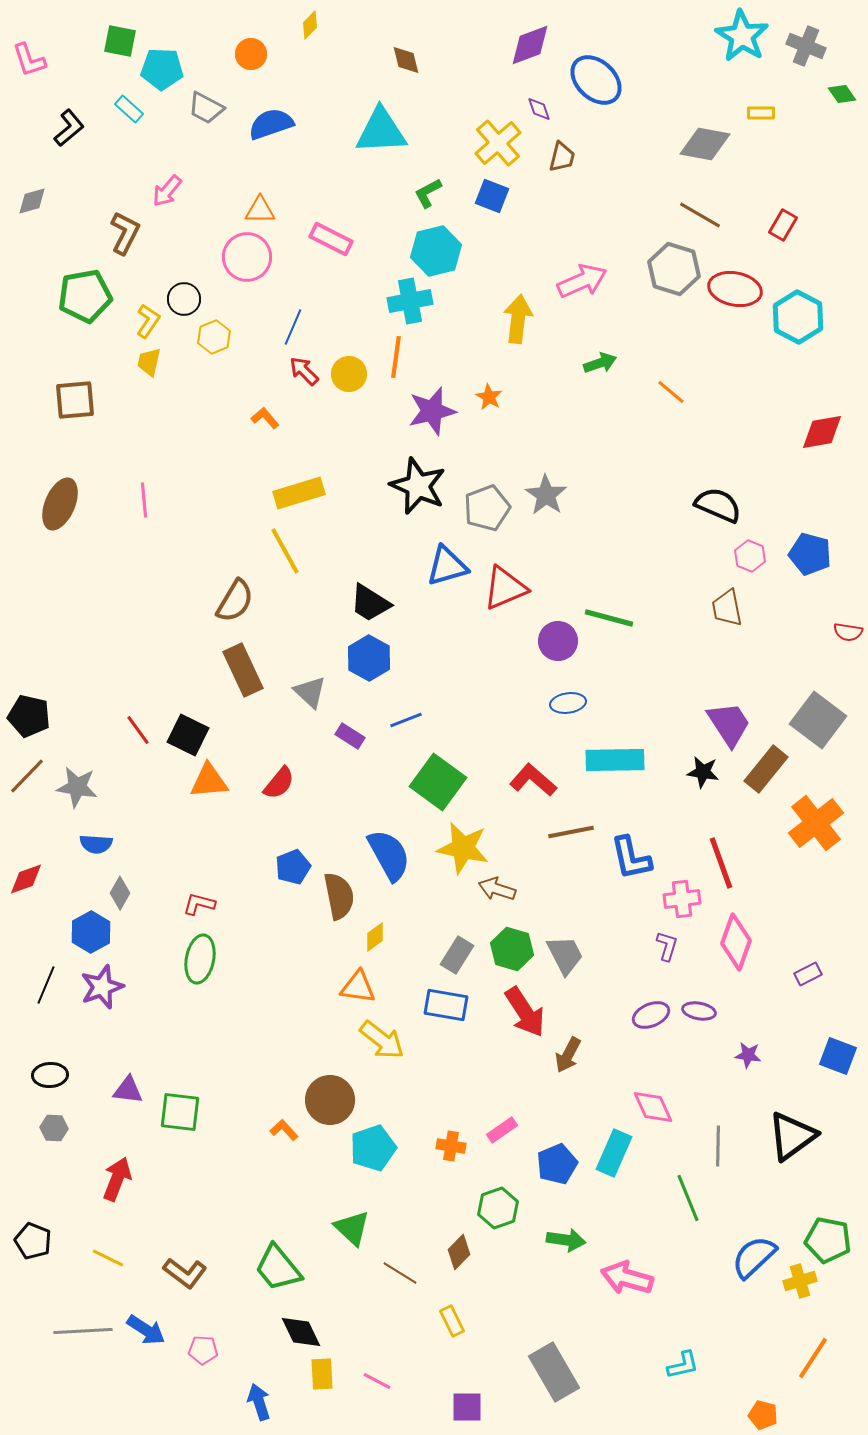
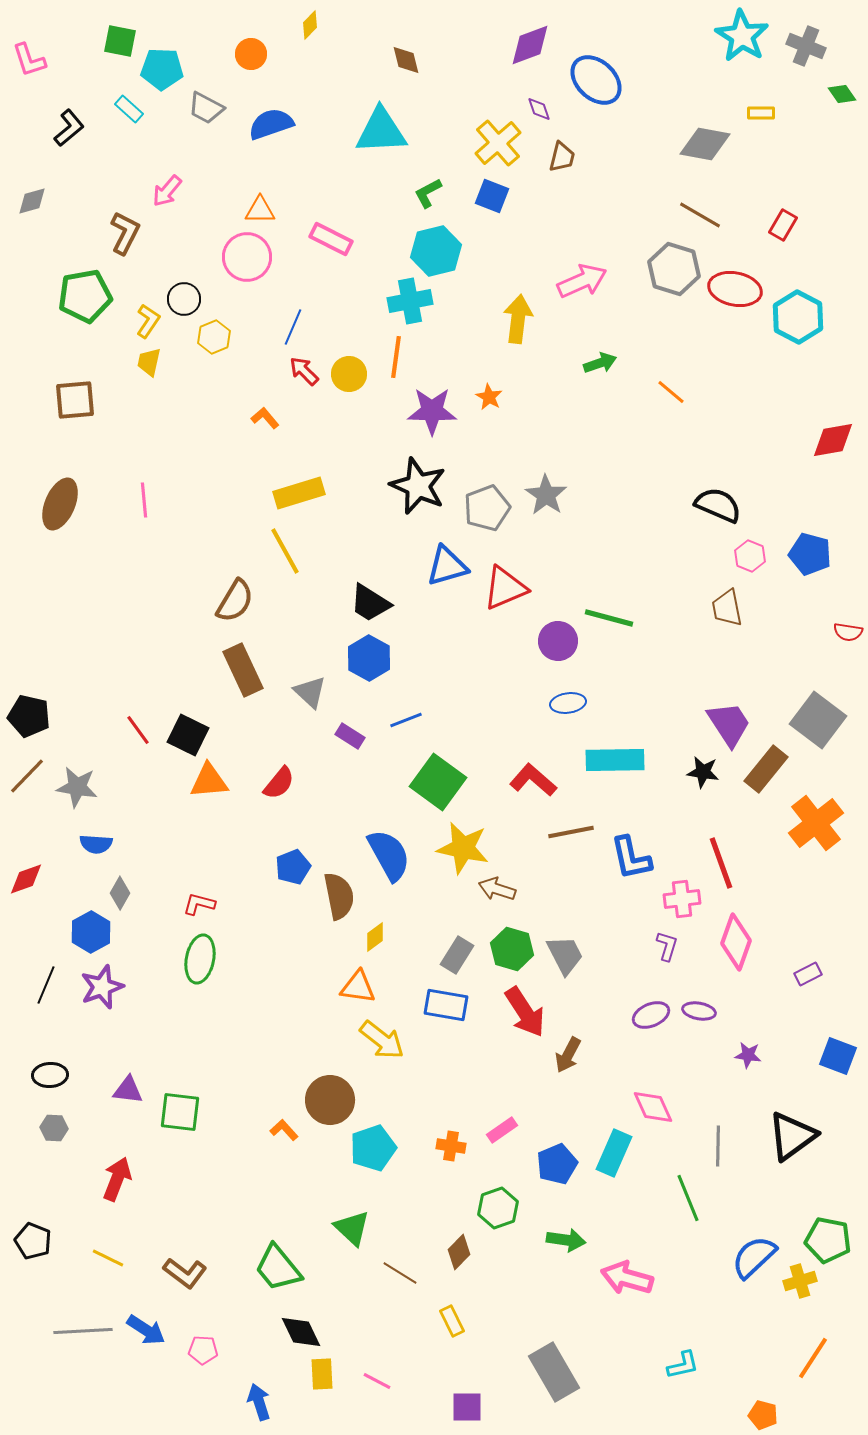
purple star at (432, 411): rotated 15 degrees clockwise
red diamond at (822, 432): moved 11 px right, 8 px down
